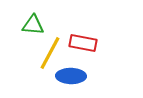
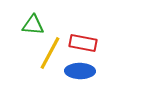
blue ellipse: moved 9 px right, 5 px up
